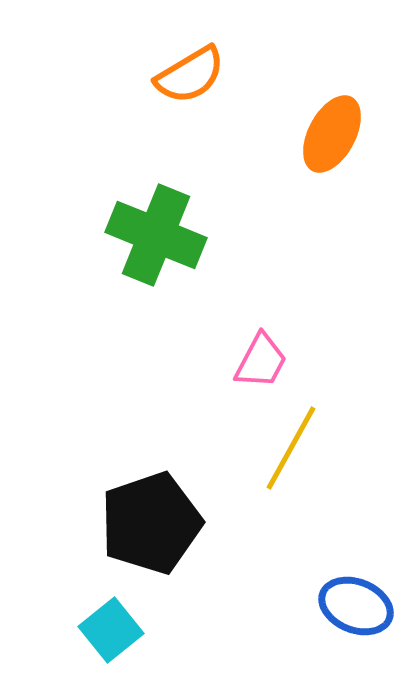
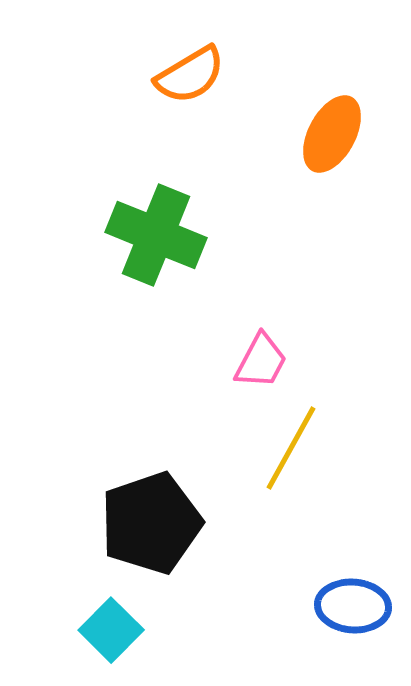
blue ellipse: moved 3 px left; rotated 18 degrees counterclockwise
cyan square: rotated 6 degrees counterclockwise
